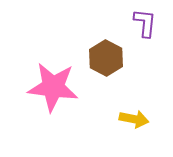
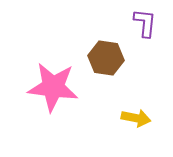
brown hexagon: rotated 20 degrees counterclockwise
yellow arrow: moved 2 px right, 1 px up
